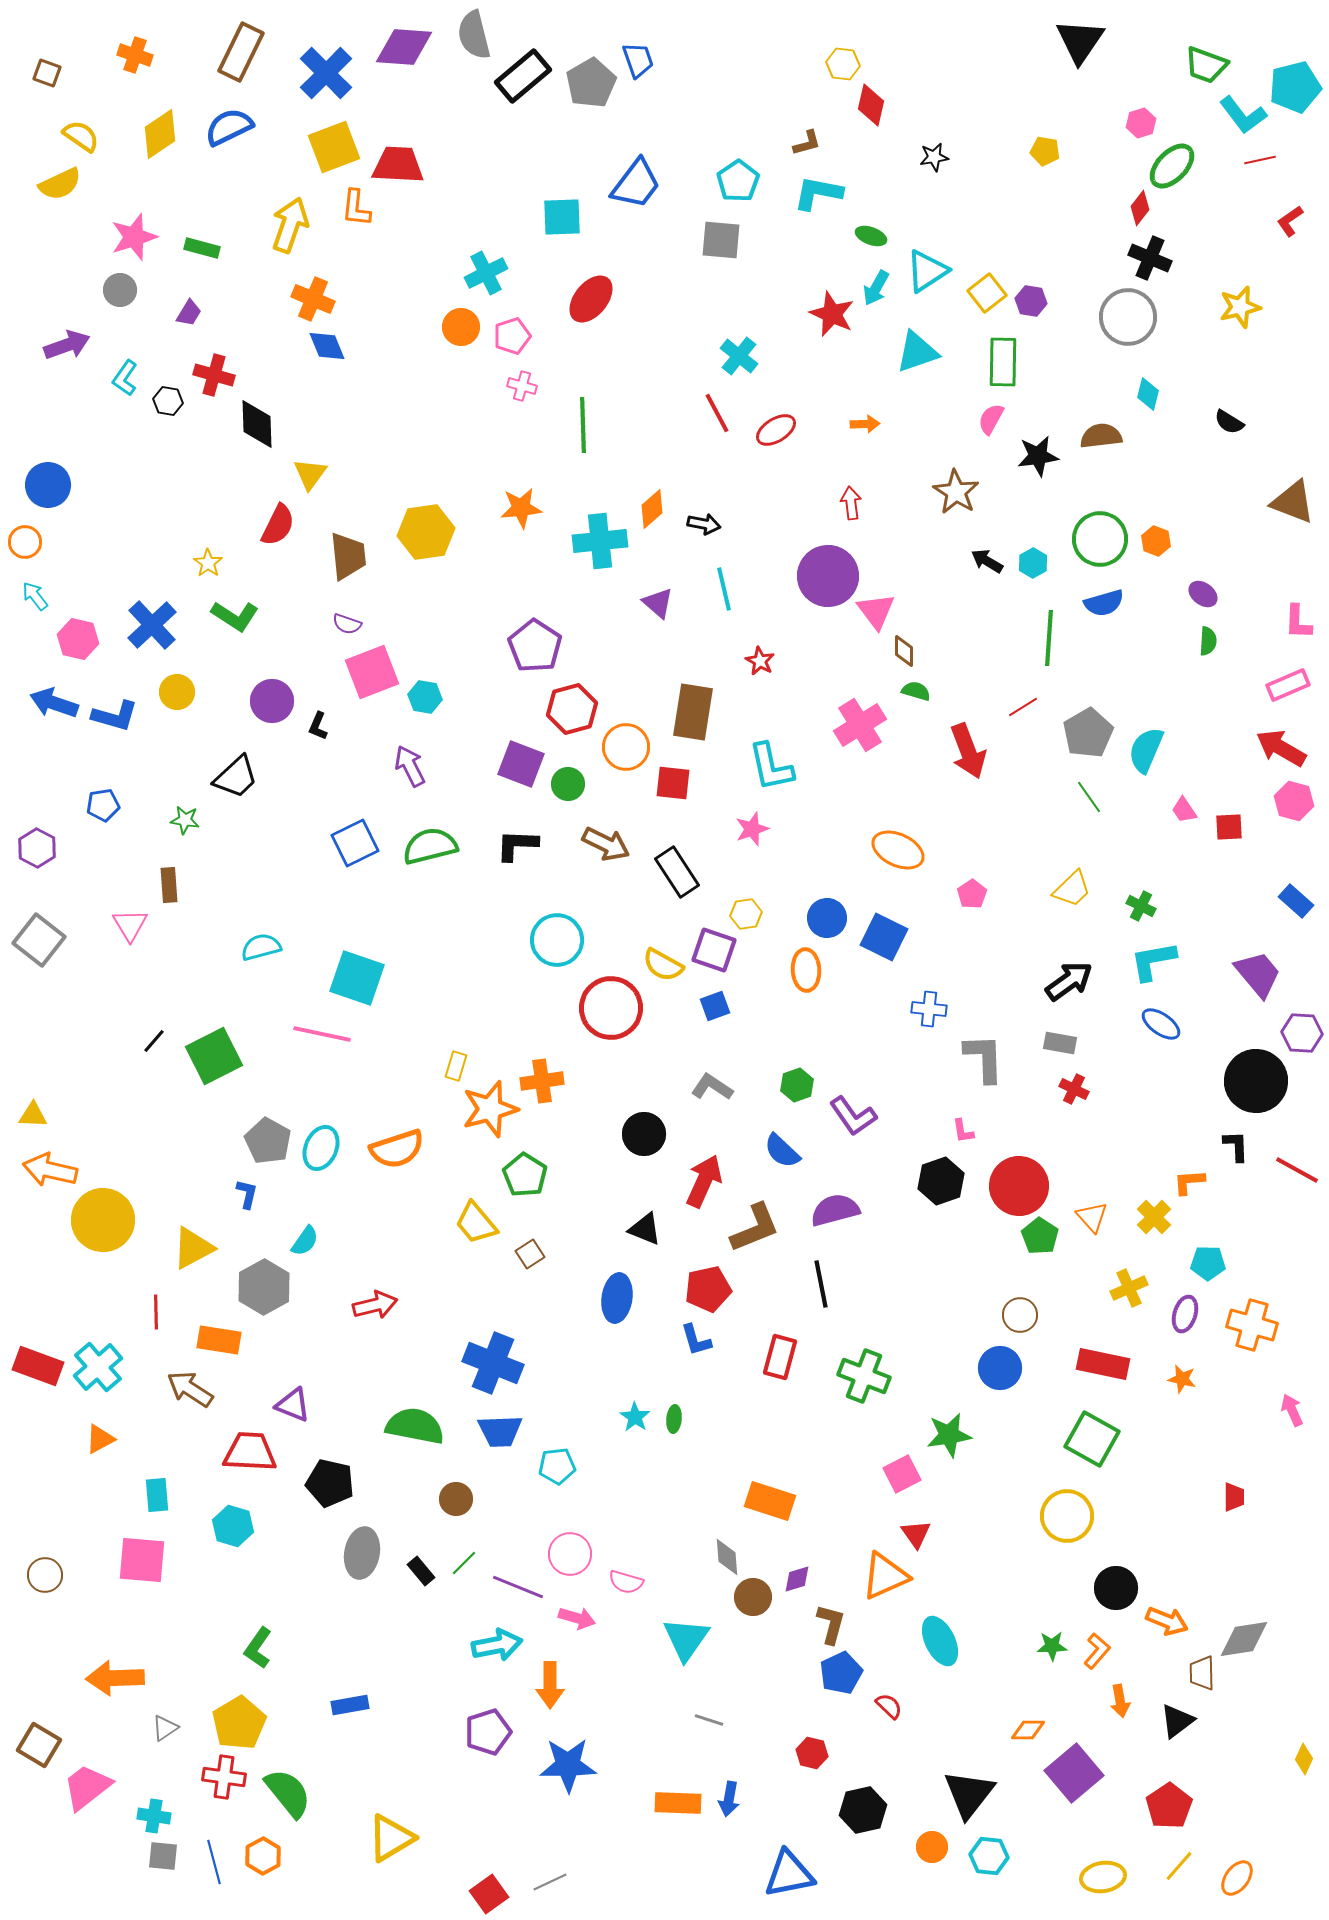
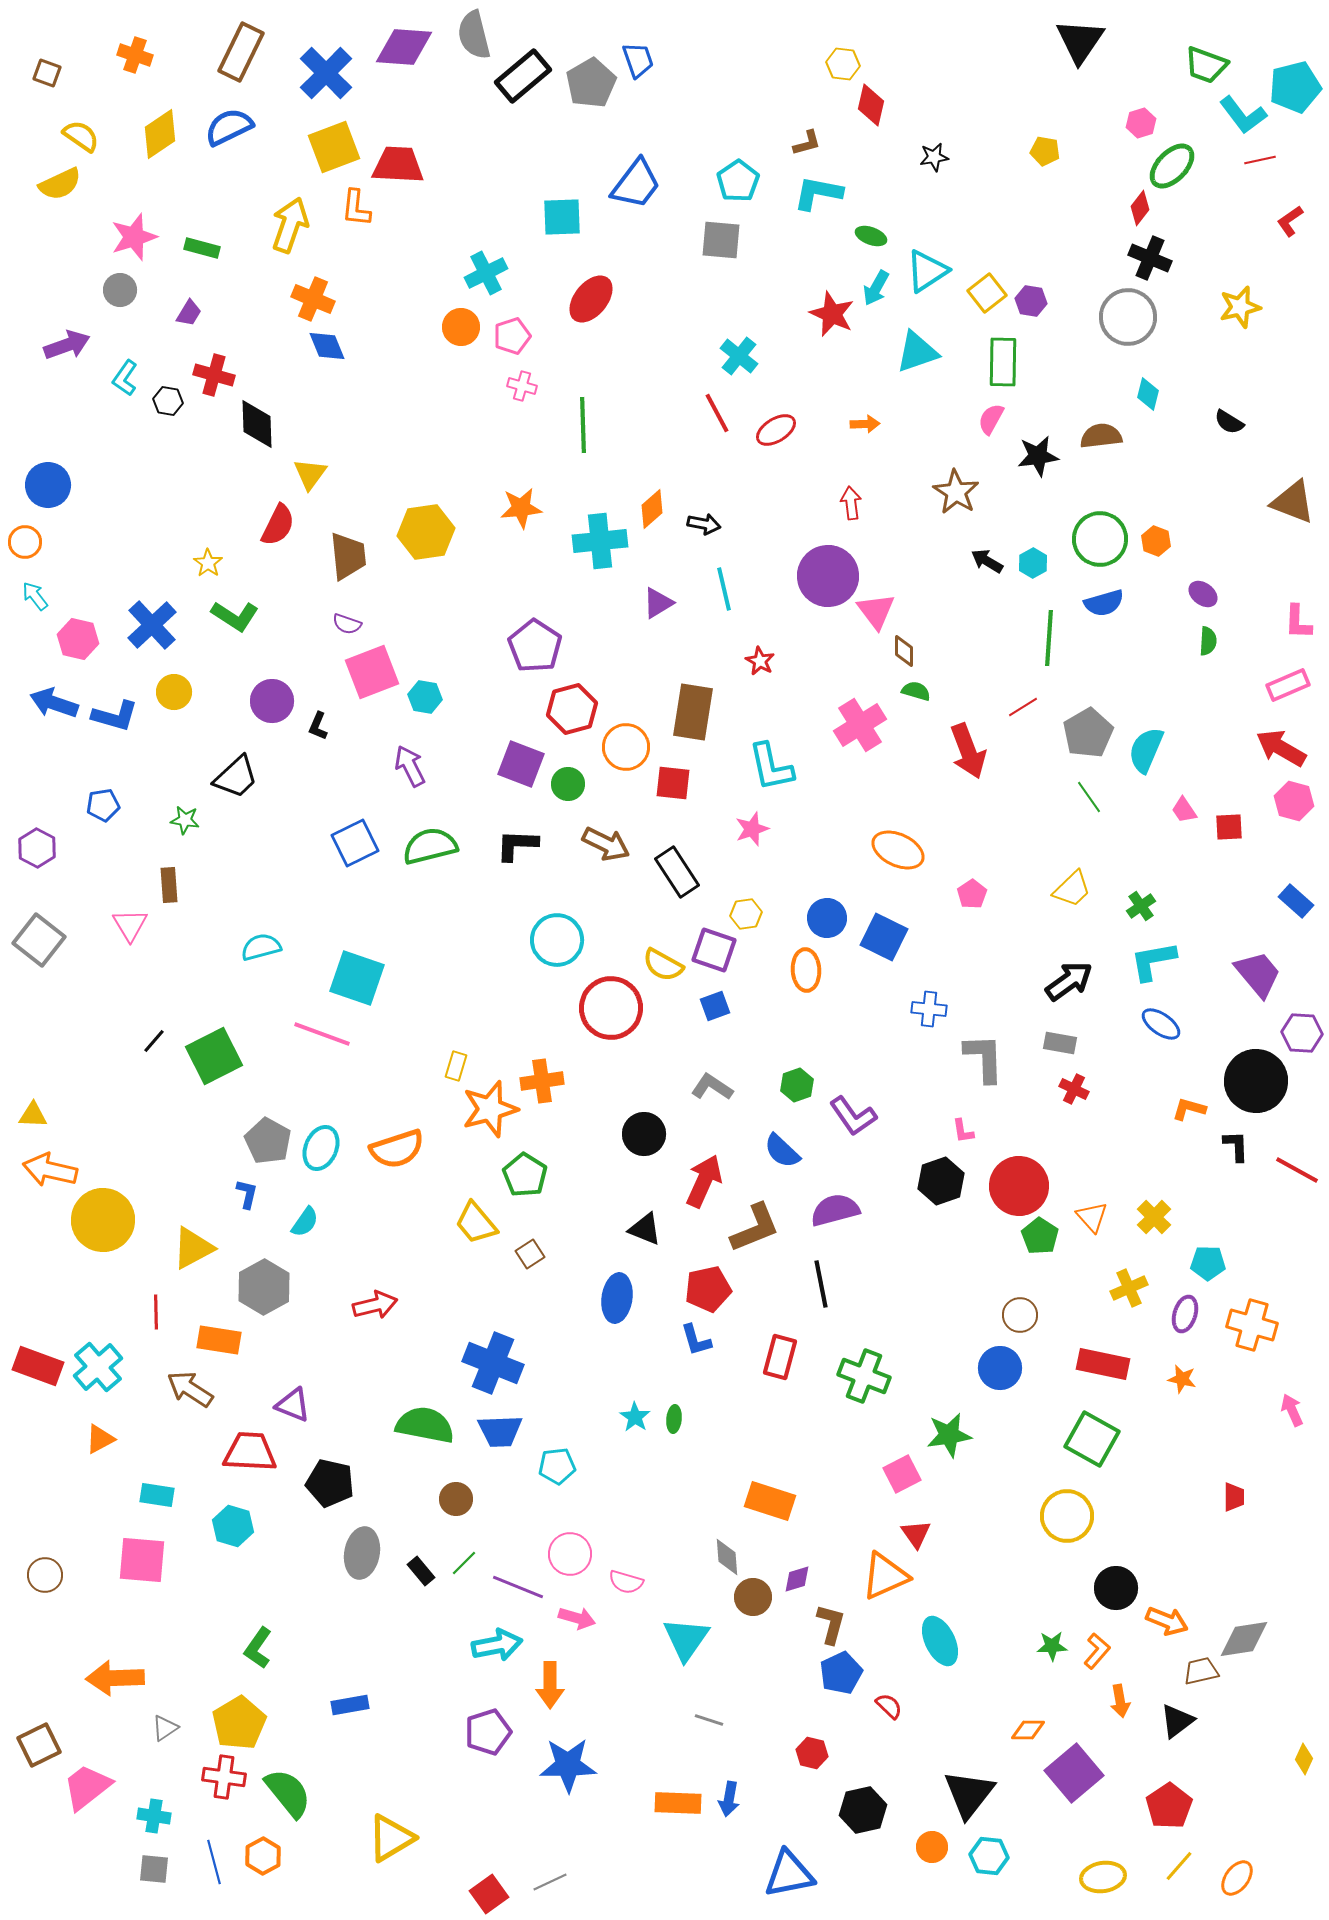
purple triangle at (658, 603): rotated 48 degrees clockwise
yellow circle at (177, 692): moved 3 px left
green cross at (1141, 906): rotated 28 degrees clockwise
pink line at (322, 1034): rotated 8 degrees clockwise
orange L-shape at (1189, 1182): moved 73 px up; rotated 20 degrees clockwise
cyan semicircle at (305, 1241): moved 19 px up
green semicircle at (415, 1426): moved 10 px right, 1 px up
cyan rectangle at (157, 1495): rotated 76 degrees counterclockwise
brown trapezoid at (1202, 1673): moved 1 px left, 2 px up; rotated 78 degrees clockwise
brown square at (39, 1745): rotated 33 degrees clockwise
gray square at (163, 1856): moved 9 px left, 13 px down
